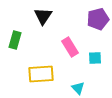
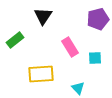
green rectangle: rotated 36 degrees clockwise
